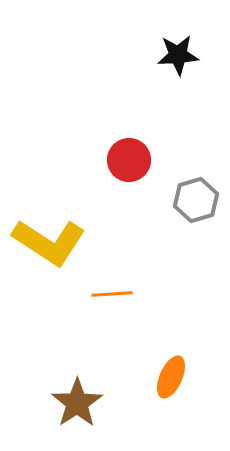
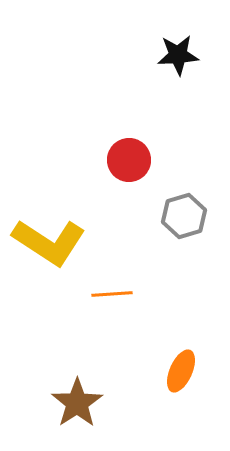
gray hexagon: moved 12 px left, 16 px down
orange ellipse: moved 10 px right, 6 px up
